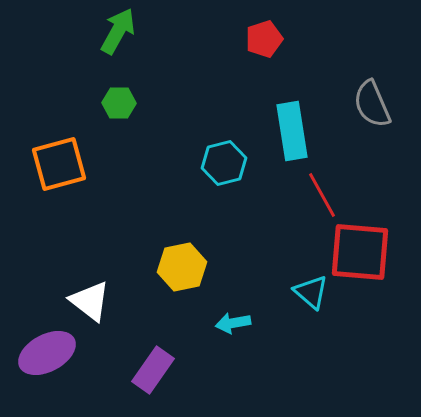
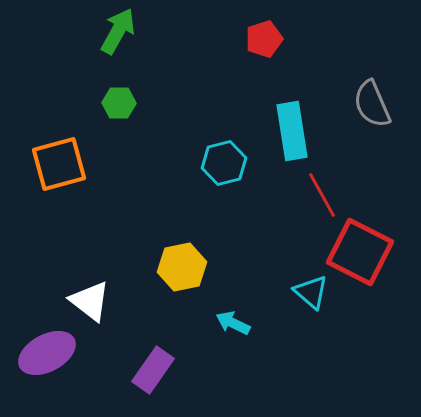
red square: rotated 22 degrees clockwise
cyan arrow: rotated 36 degrees clockwise
